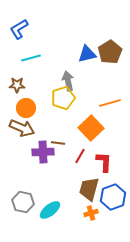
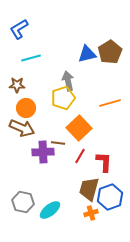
orange square: moved 12 px left
blue hexagon: moved 3 px left
